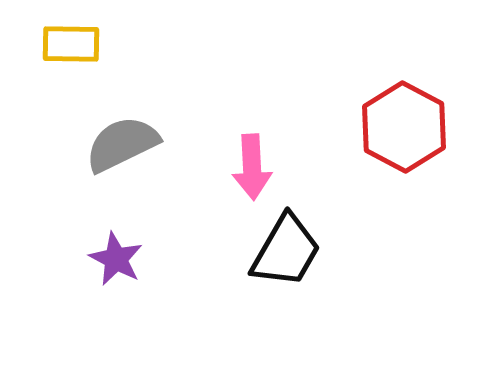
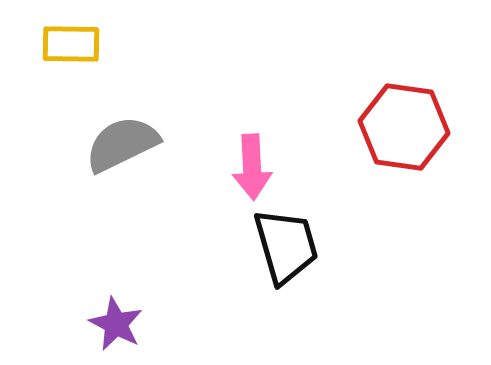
red hexagon: rotated 20 degrees counterclockwise
black trapezoid: moved 5 px up; rotated 46 degrees counterclockwise
purple star: moved 65 px down
